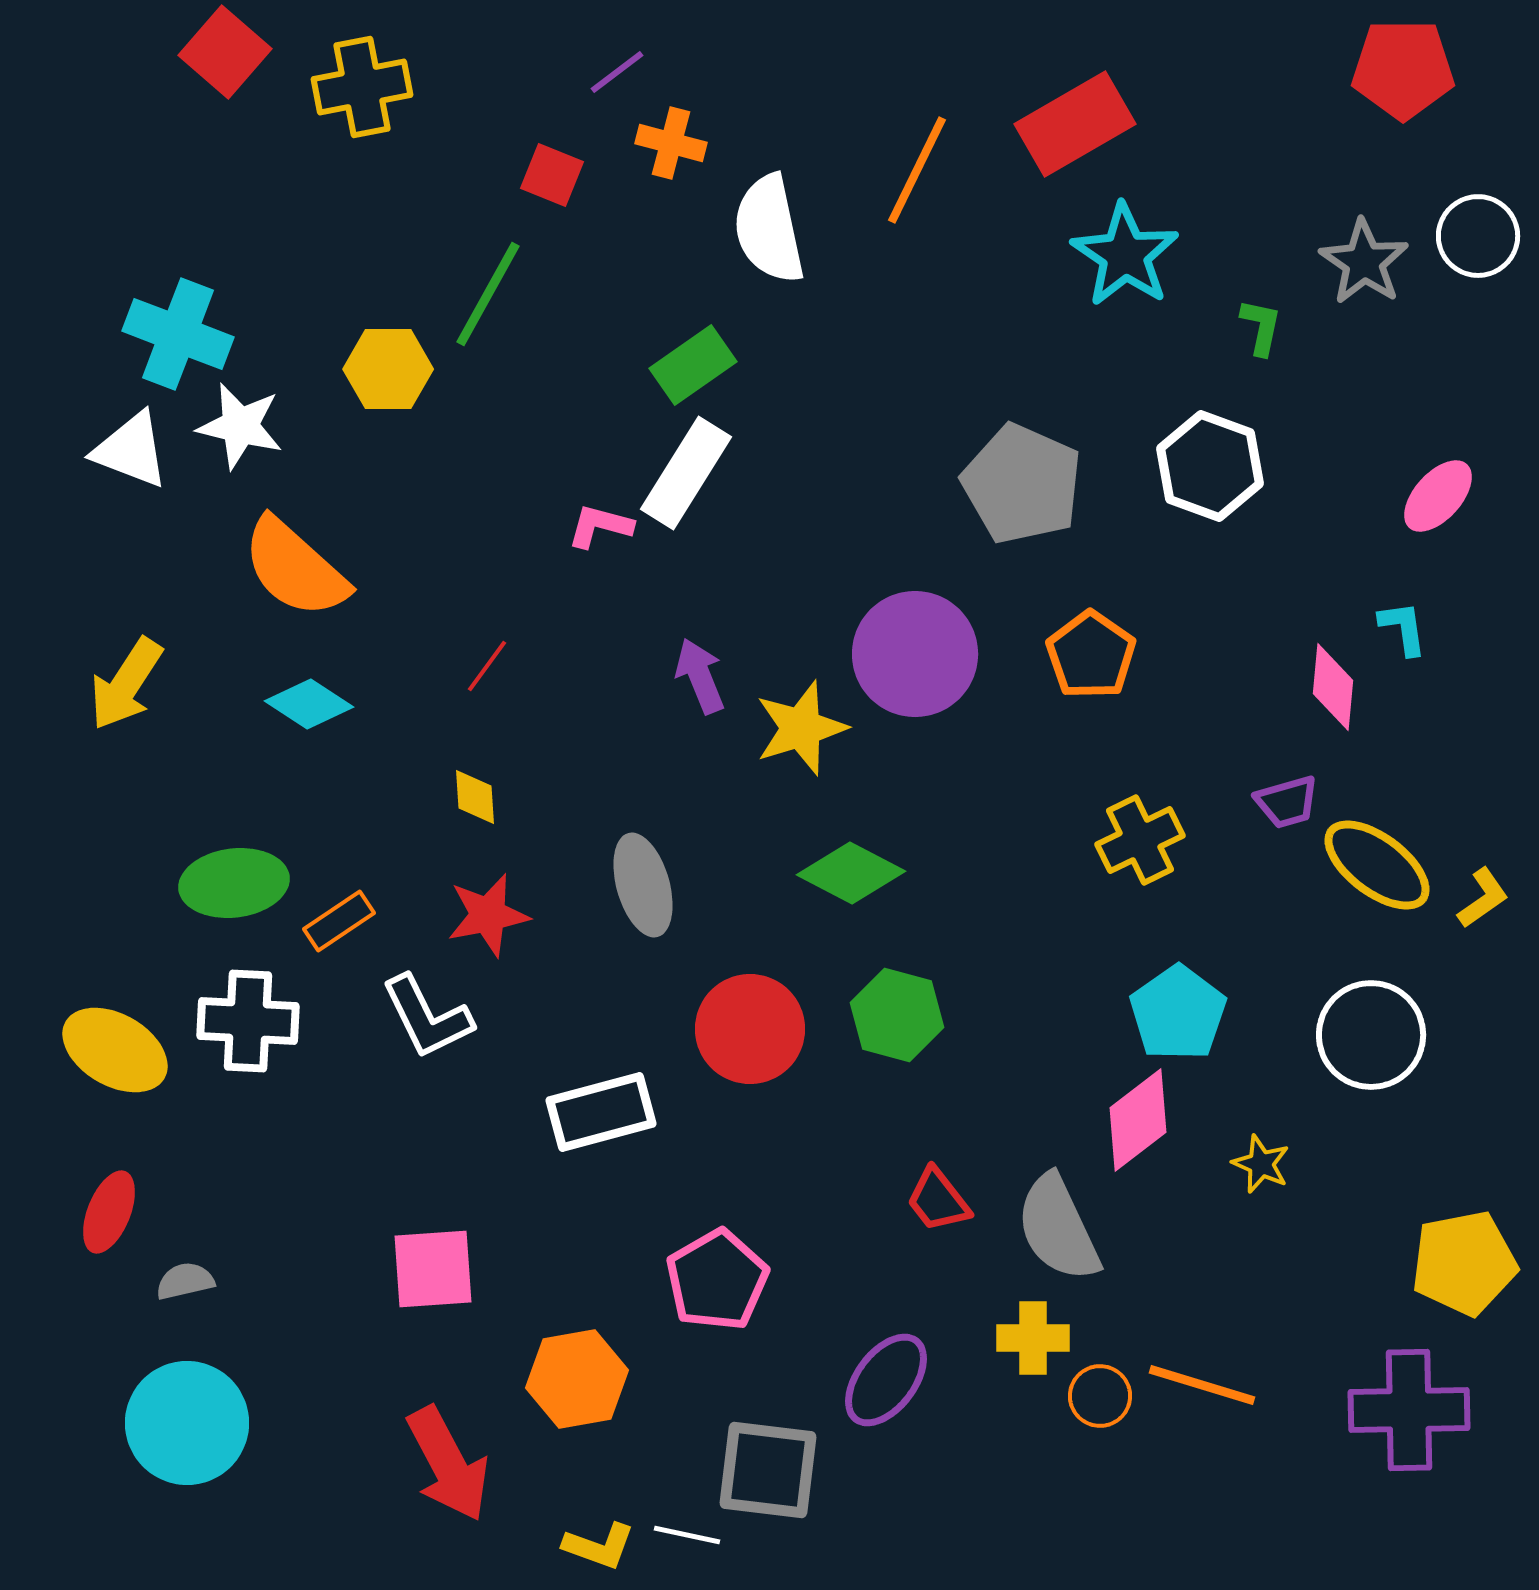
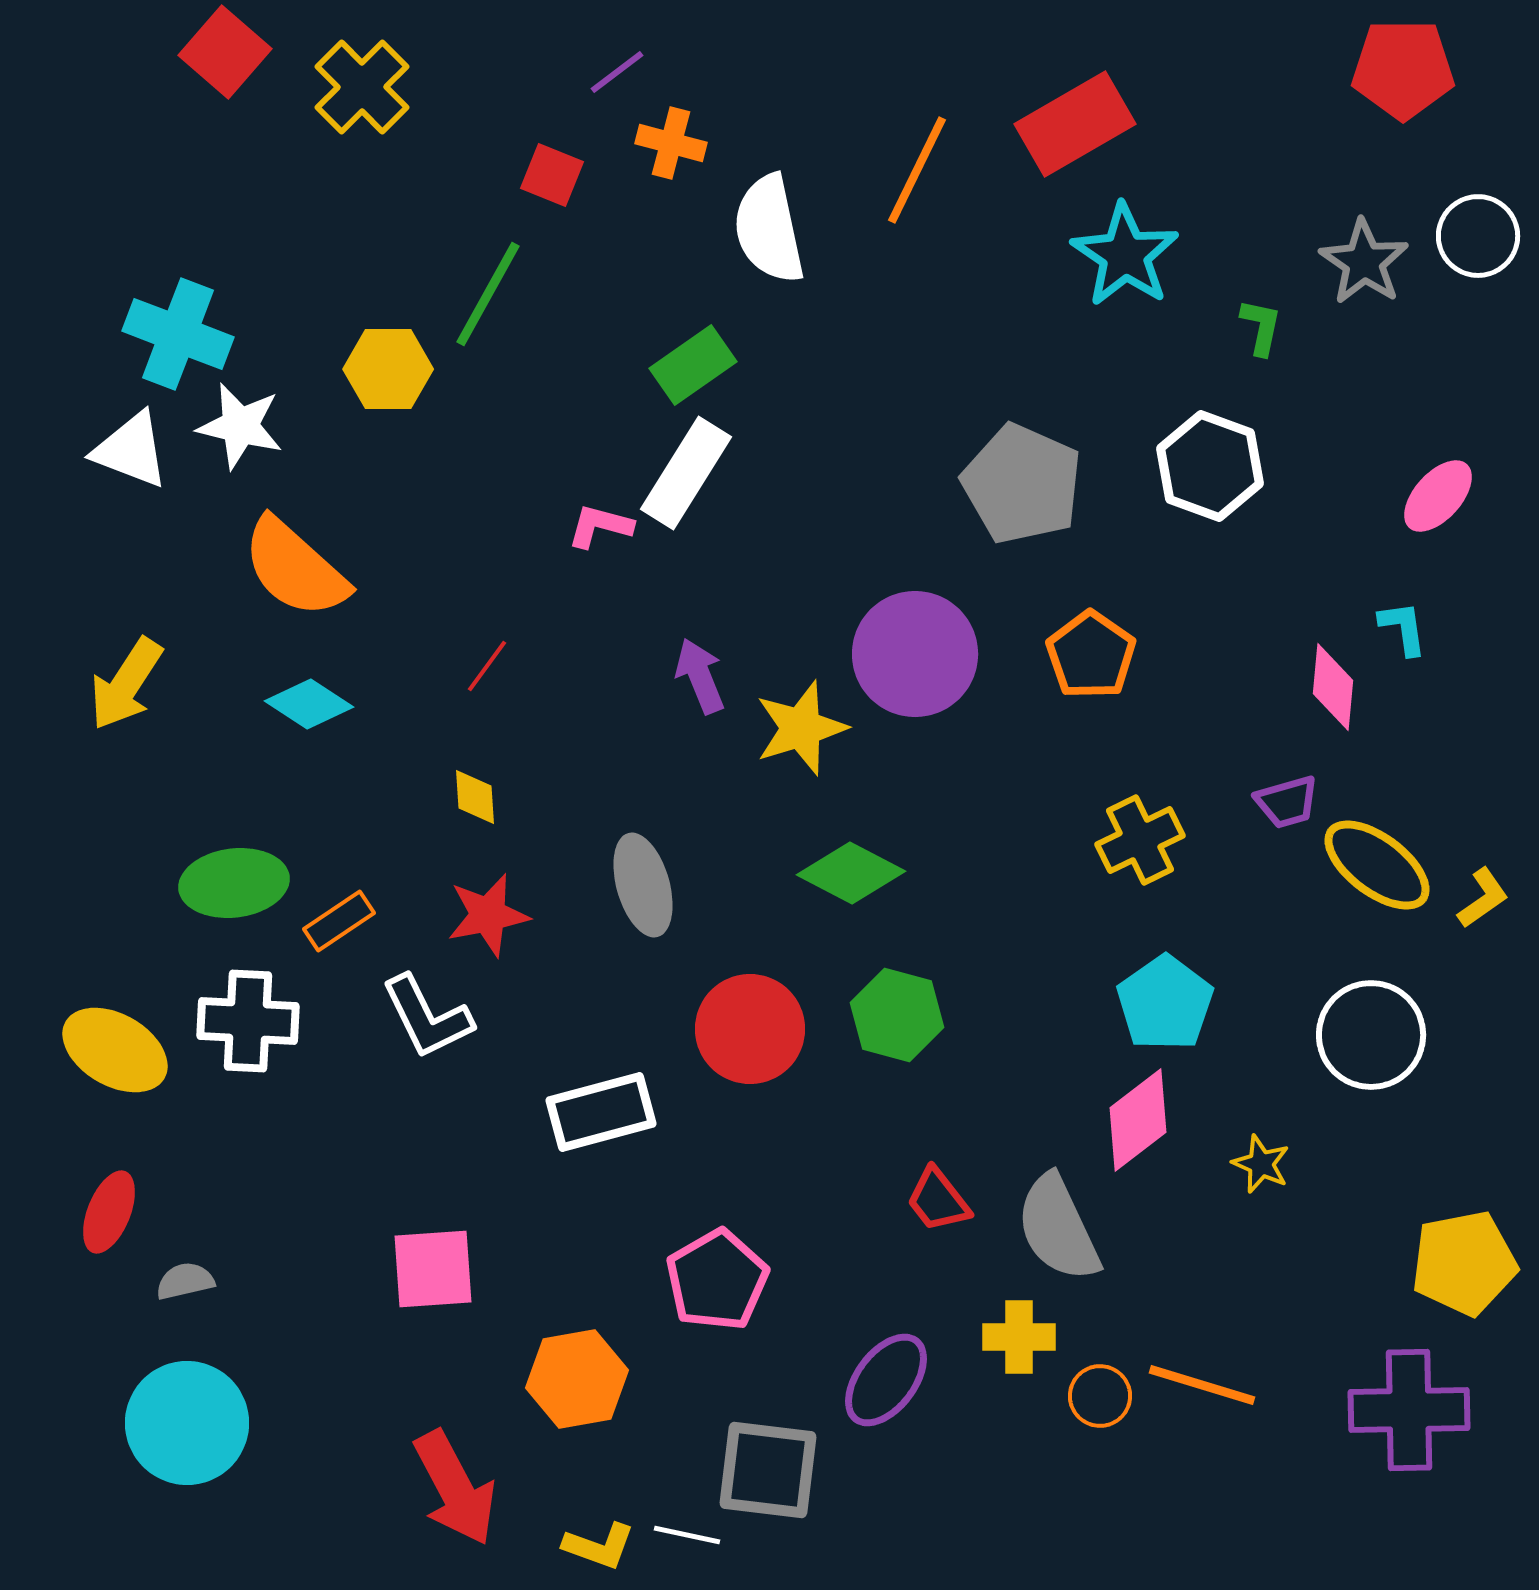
yellow cross at (362, 87): rotated 34 degrees counterclockwise
cyan pentagon at (1178, 1013): moved 13 px left, 10 px up
yellow cross at (1033, 1338): moved 14 px left, 1 px up
red arrow at (448, 1464): moved 7 px right, 24 px down
